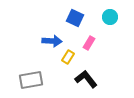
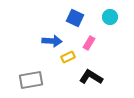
yellow rectangle: rotated 32 degrees clockwise
black L-shape: moved 5 px right, 2 px up; rotated 20 degrees counterclockwise
